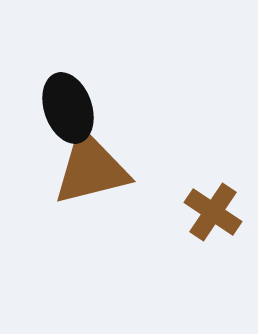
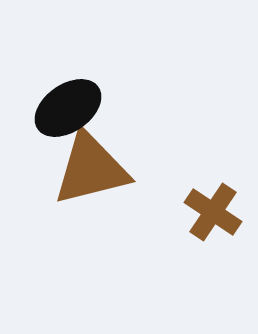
black ellipse: rotated 74 degrees clockwise
